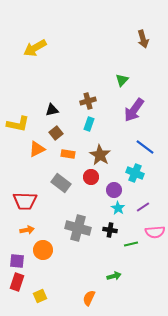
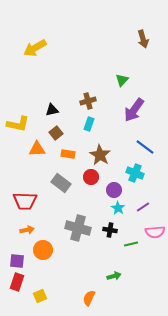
orange triangle: rotated 24 degrees clockwise
